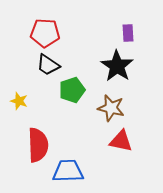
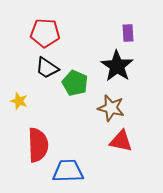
black trapezoid: moved 1 px left, 3 px down
green pentagon: moved 3 px right, 7 px up; rotated 30 degrees counterclockwise
